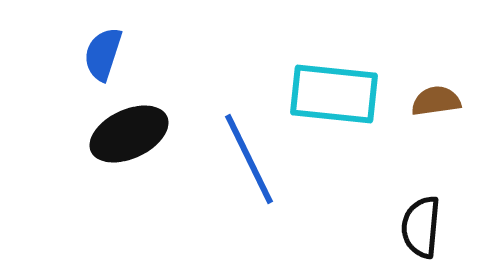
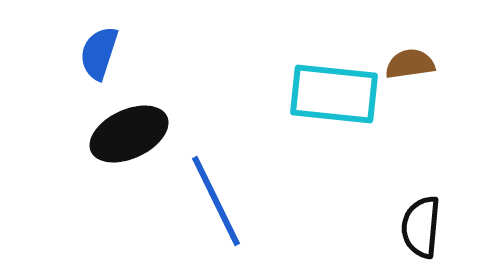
blue semicircle: moved 4 px left, 1 px up
brown semicircle: moved 26 px left, 37 px up
blue line: moved 33 px left, 42 px down
